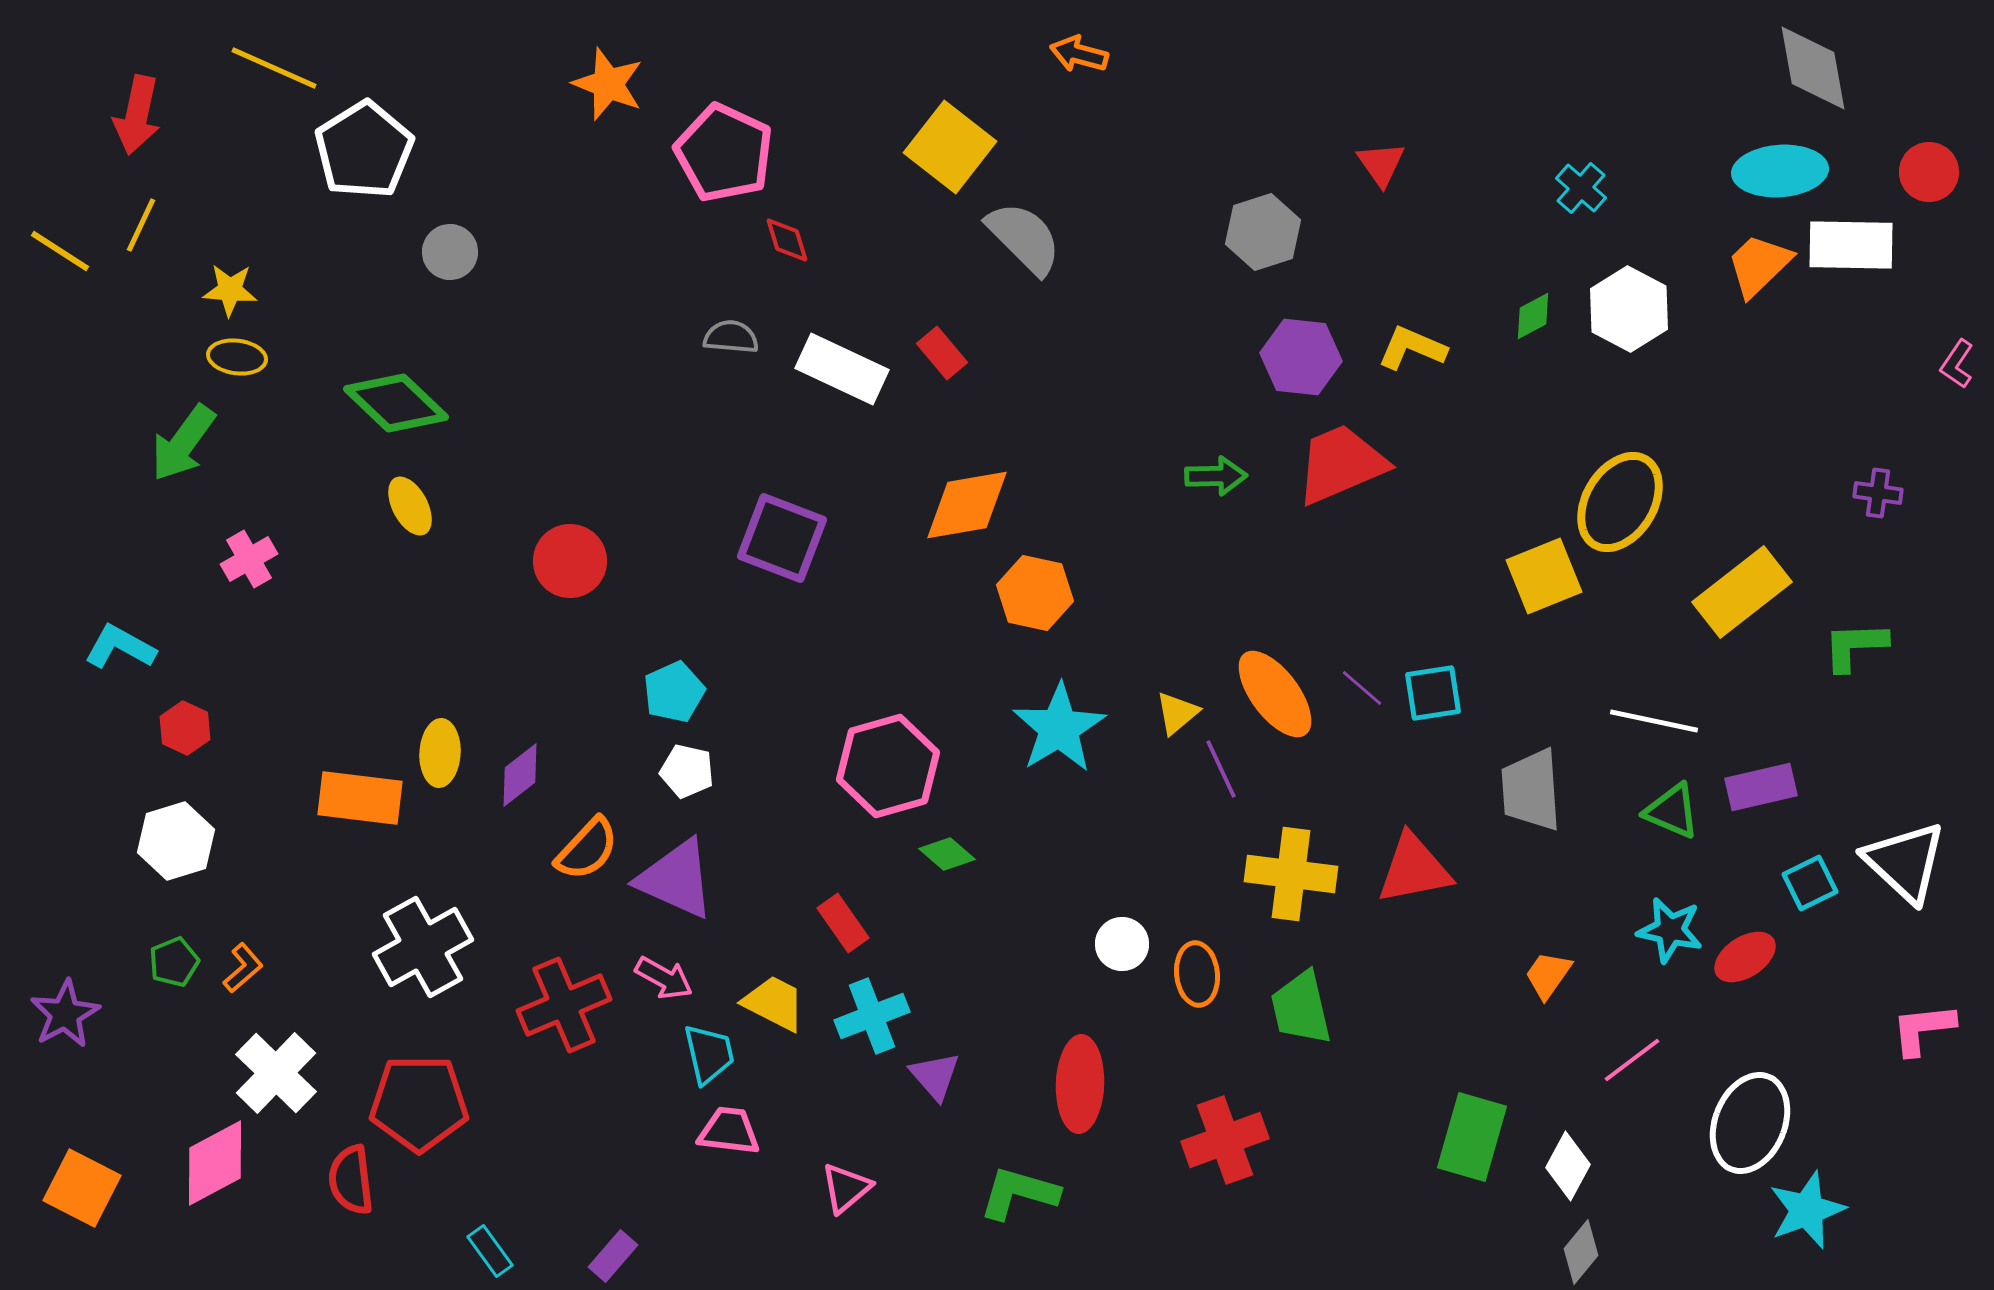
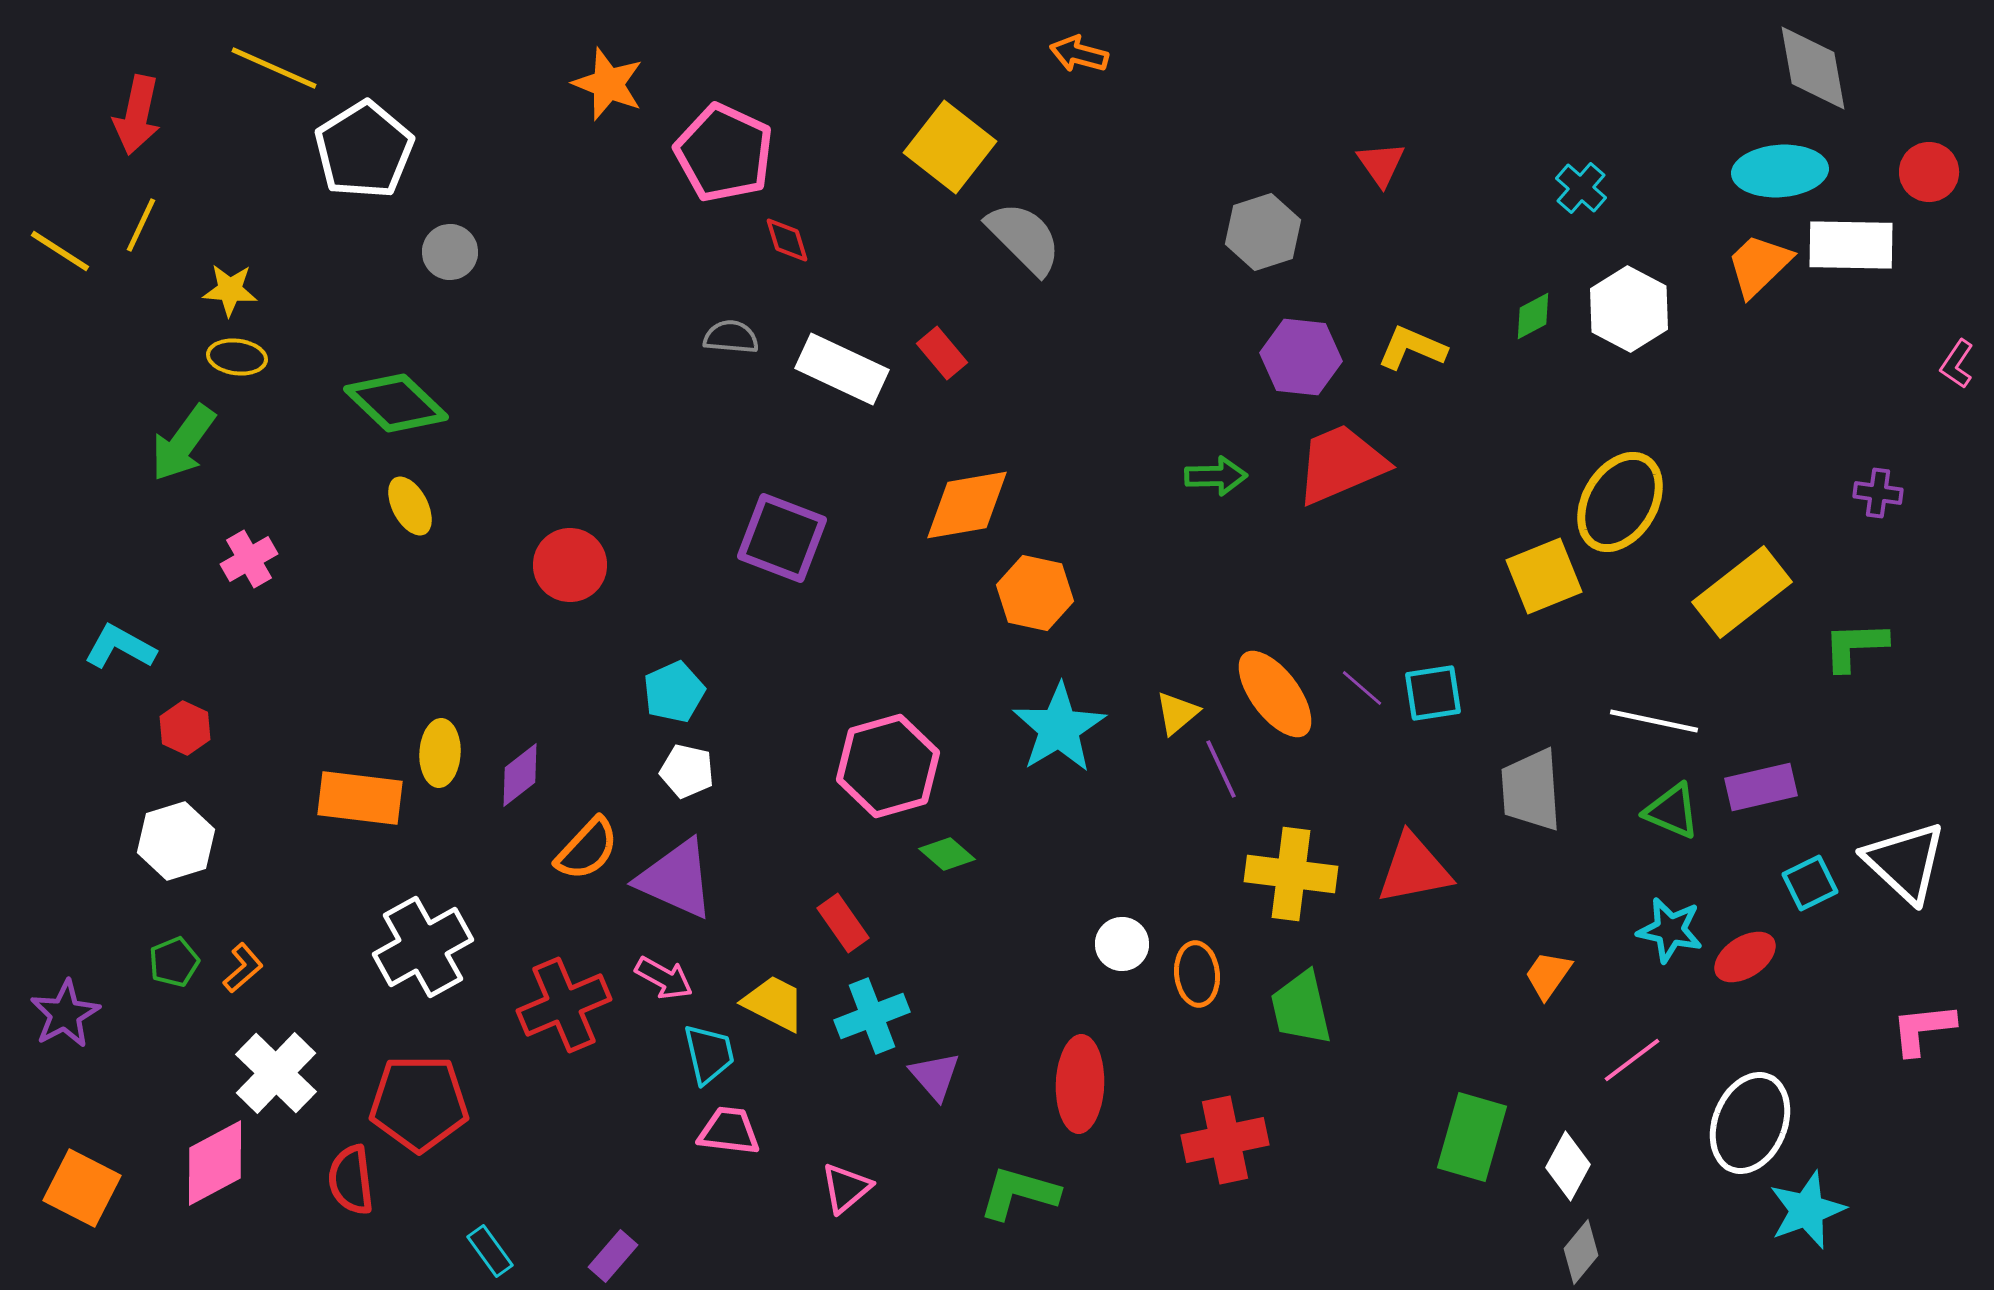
red circle at (570, 561): moved 4 px down
red cross at (1225, 1140): rotated 8 degrees clockwise
